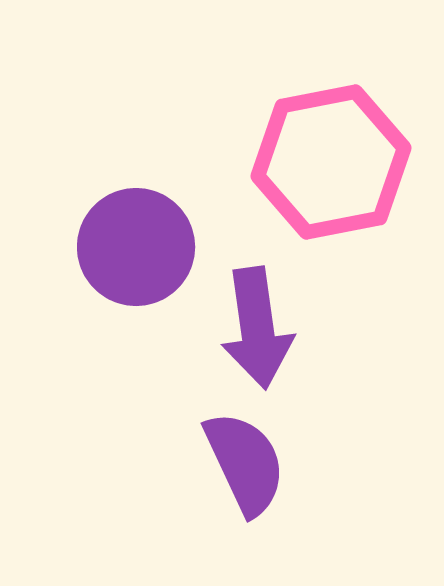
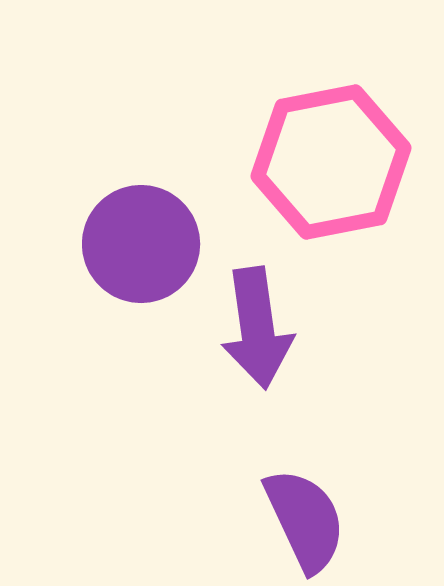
purple circle: moved 5 px right, 3 px up
purple semicircle: moved 60 px right, 57 px down
